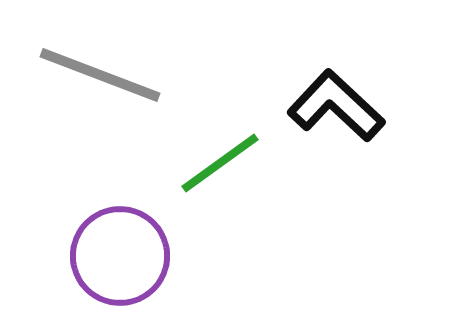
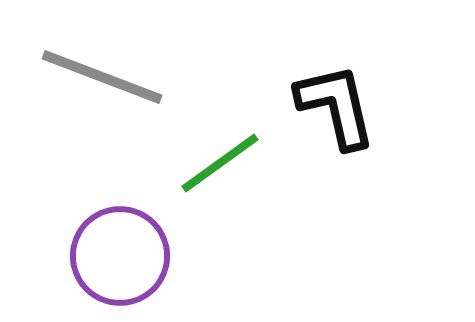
gray line: moved 2 px right, 2 px down
black L-shape: rotated 34 degrees clockwise
